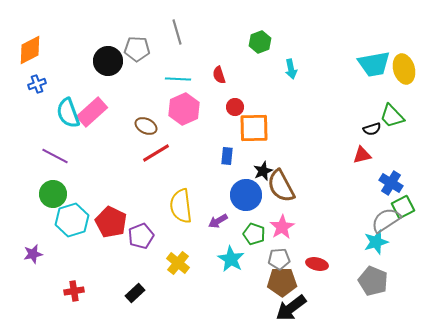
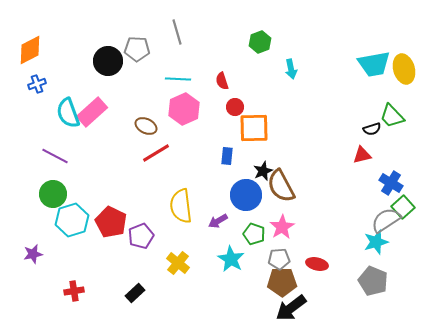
red semicircle at (219, 75): moved 3 px right, 6 px down
green square at (403, 207): rotated 15 degrees counterclockwise
